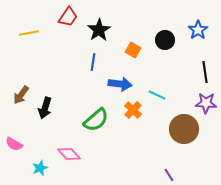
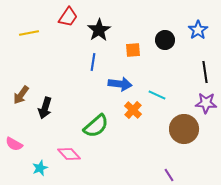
orange square: rotated 35 degrees counterclockwise
green semicircle: moved 6 px down
